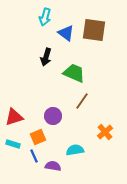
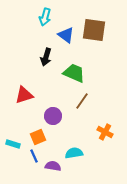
blue triangle: moved 2 px down
red triangle: moved 10 px right, 22 px up
orange cross: rotated 21 degrees counterclockwise
cyan semicircle: moved 1 px left, 3 px down
